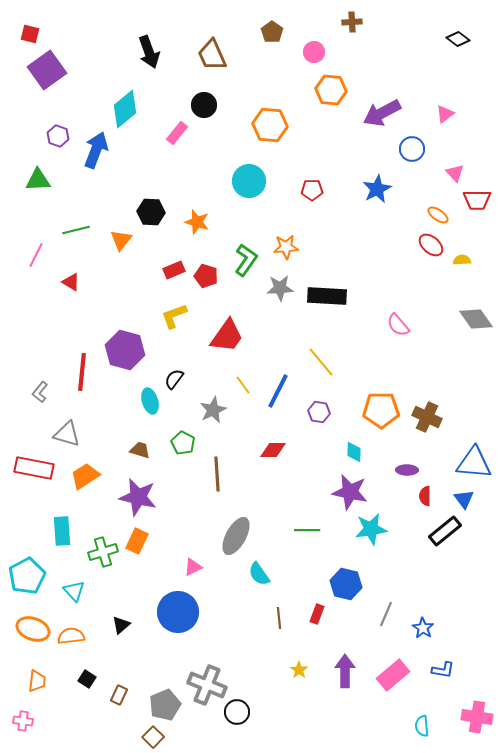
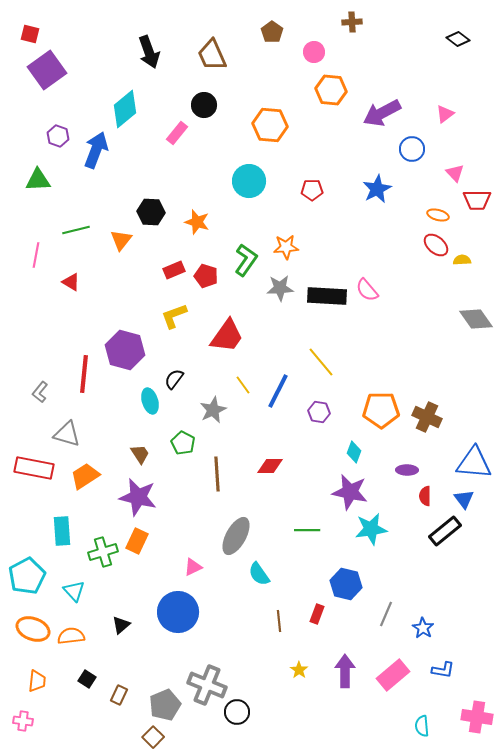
orange ellipse at (438, 215): rotated 20 degrees counterclockwise
red ellipse at (431, 245): moved 5 px right
pink line at (36, 255): rotated 15 degrees counterclockwise
pink semicircle at (398, 325): moved 31 px left, 35 px up
red line at (82, 372): moved 2 px right, 2 px down
brown trapezoid at (140, 450): moved 4 px down; rotated 40 degrees clockwise
red diamond at (273, 450): moved 3 px left, 16 px down
cyan diamond at (354, 452): rotated 20 degrees clockwise
brown line at (279, 618): moved 3 px down
